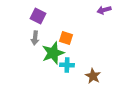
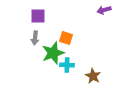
purple square: rotated 28 degrees counterclockwise
